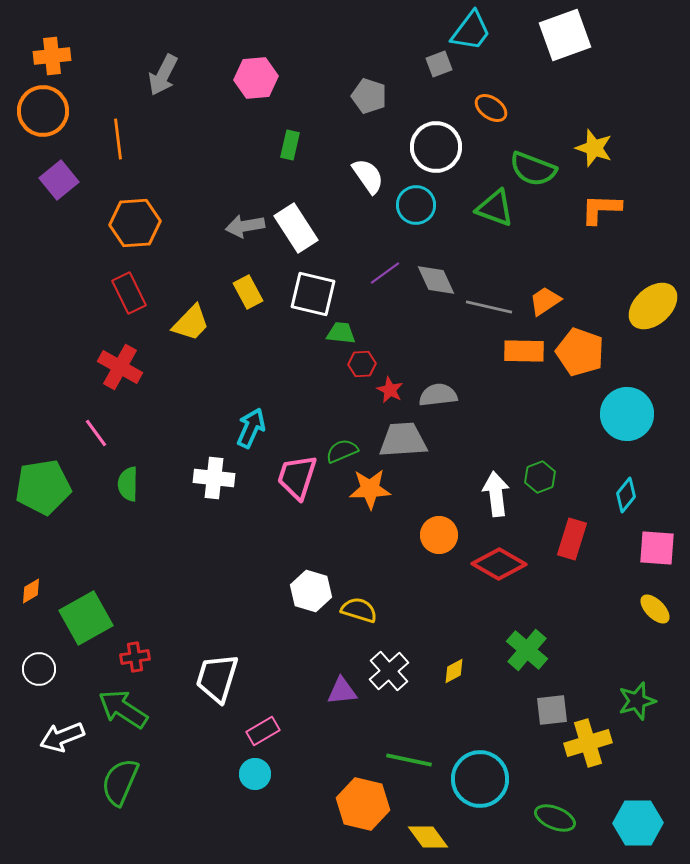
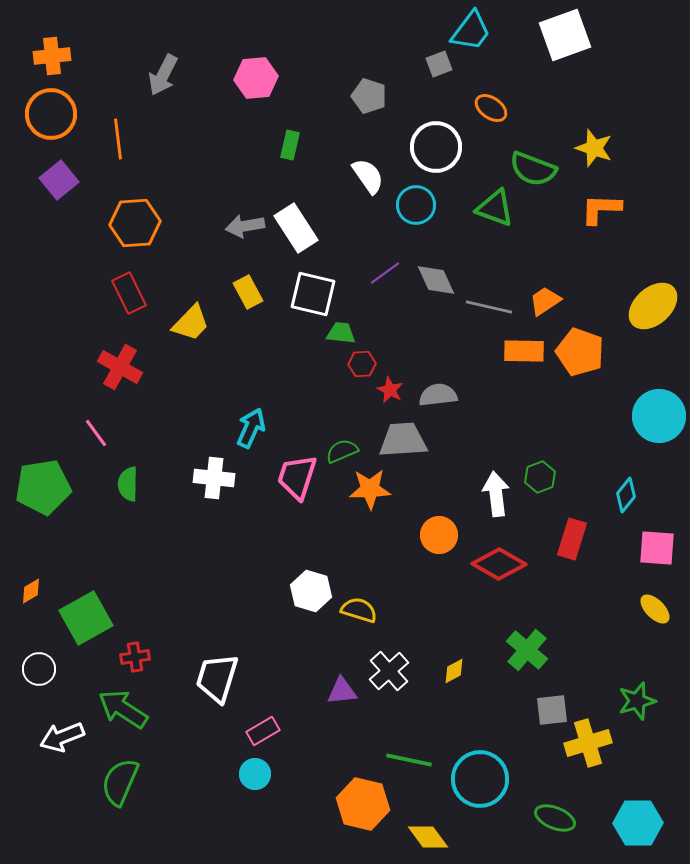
orange circle at (43, 111): moved 8 px right, 3 px down
cyan circle at (627, 414): moved 32 px right, 2 px down
